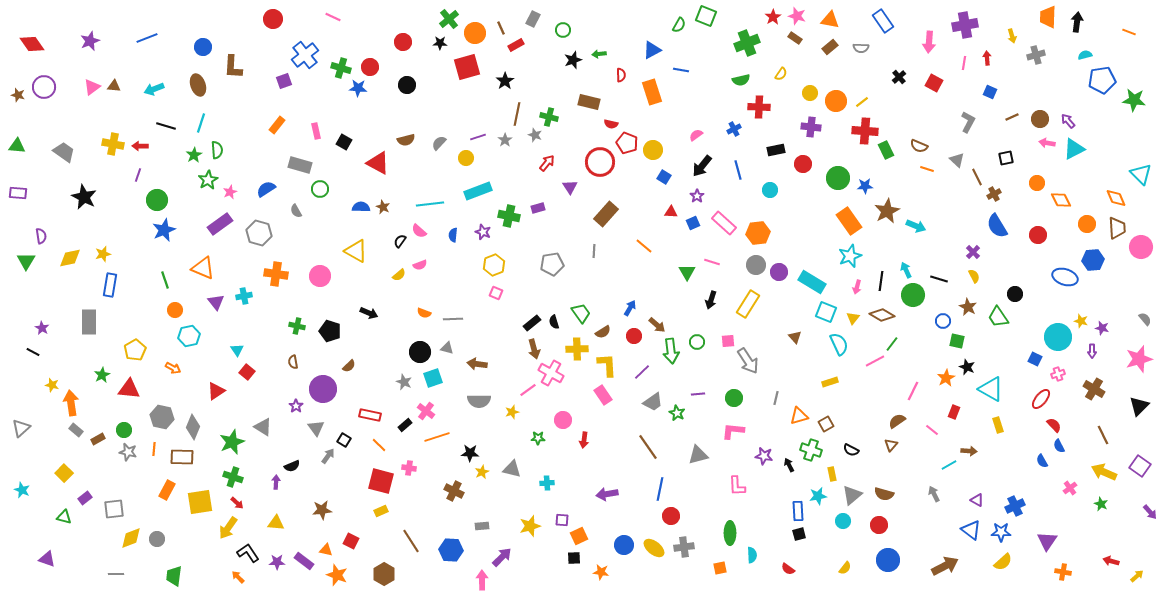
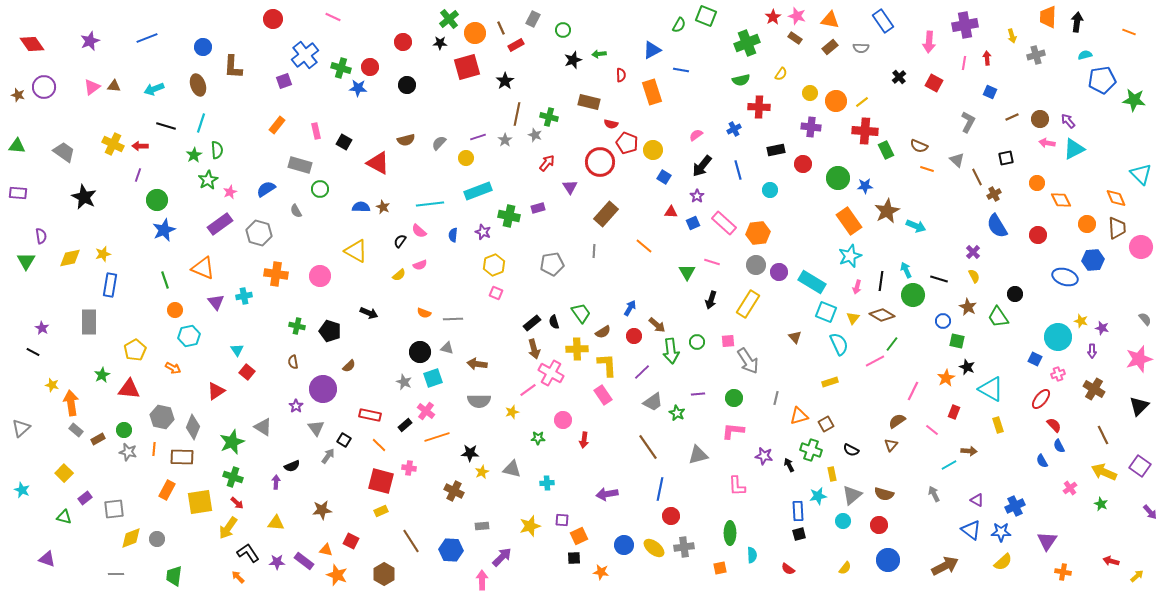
yellow cross at (113, 144): rotated 15 degrees clockwise
